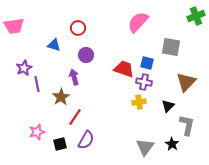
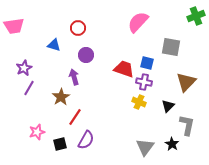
purple line: moved 8 px left, 4 px down; rotated 42 degrees clockwise
yellow cross: rotated 32 degrees clockwise
